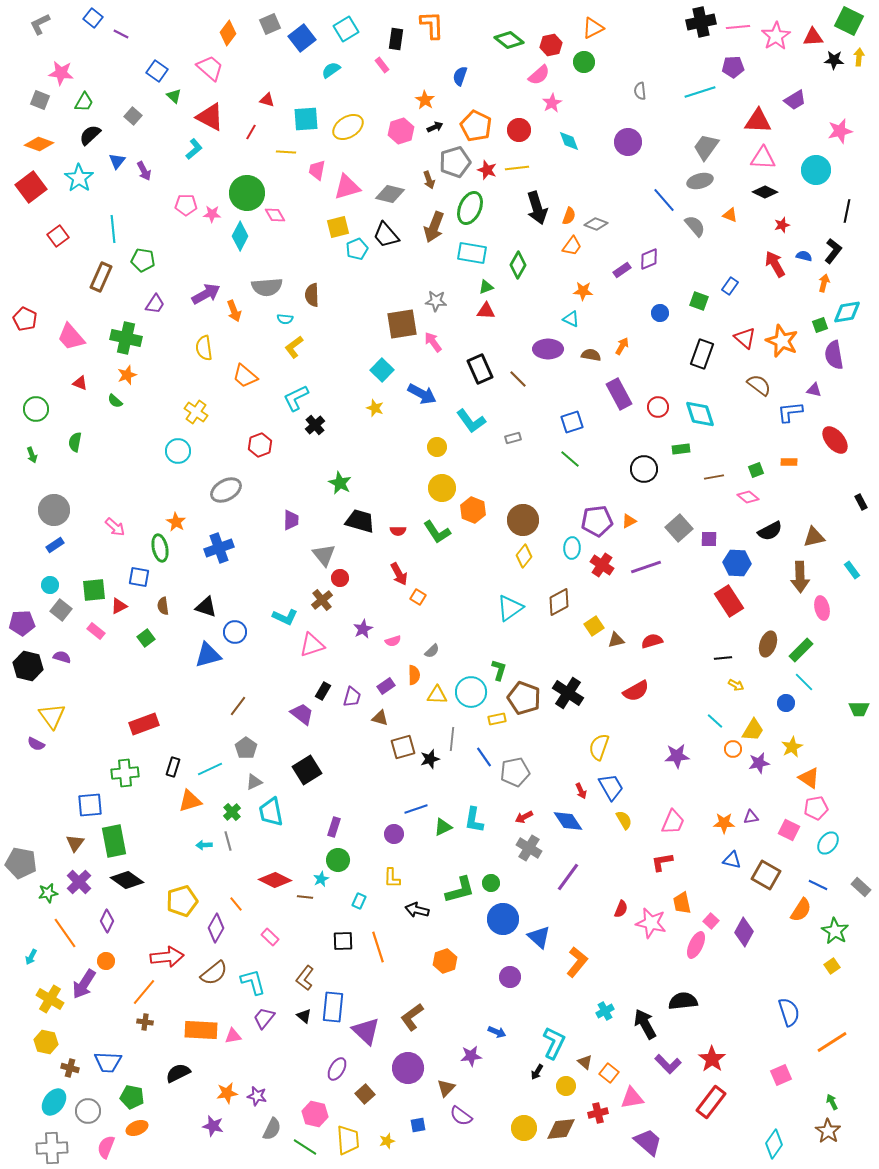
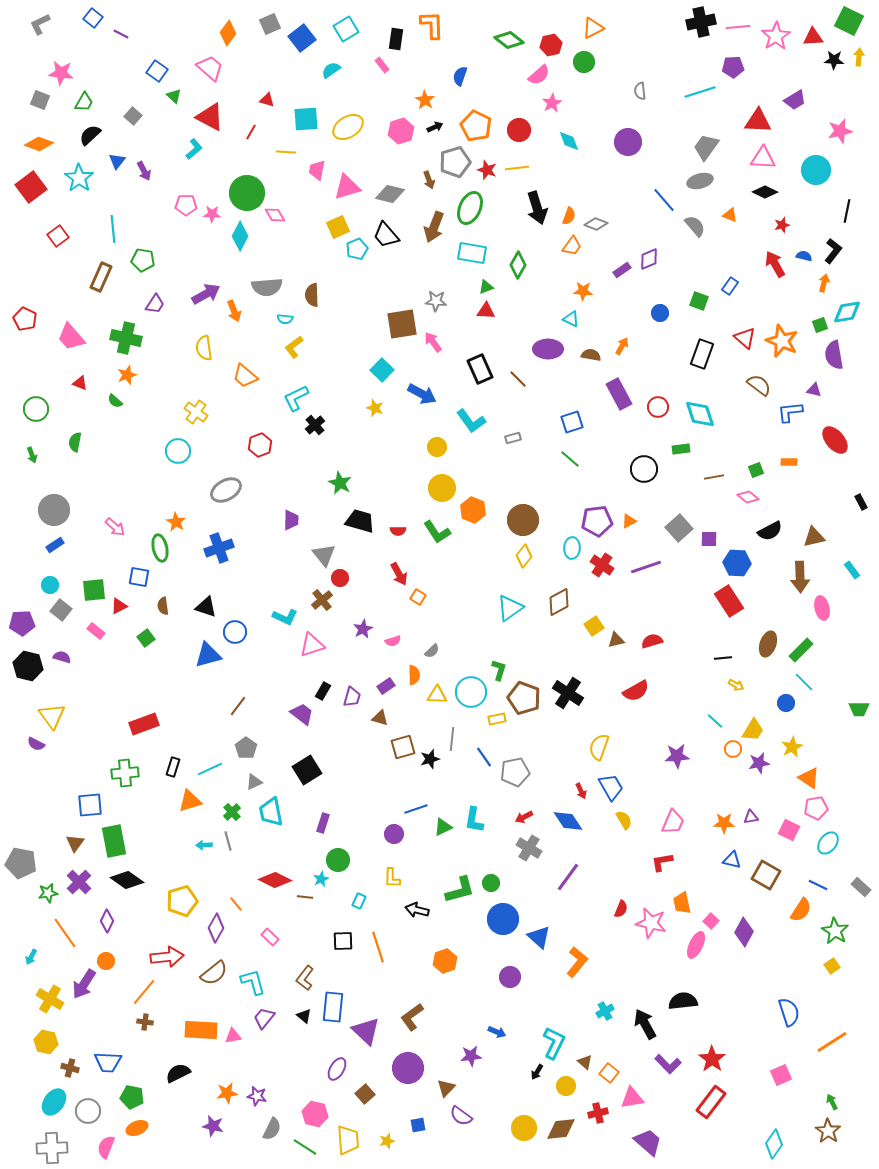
yellow square at (338, 227): rotated 10 degrees counterclockwise
purple rectangle at (334, 827): moved 11 px left, 4 px up
